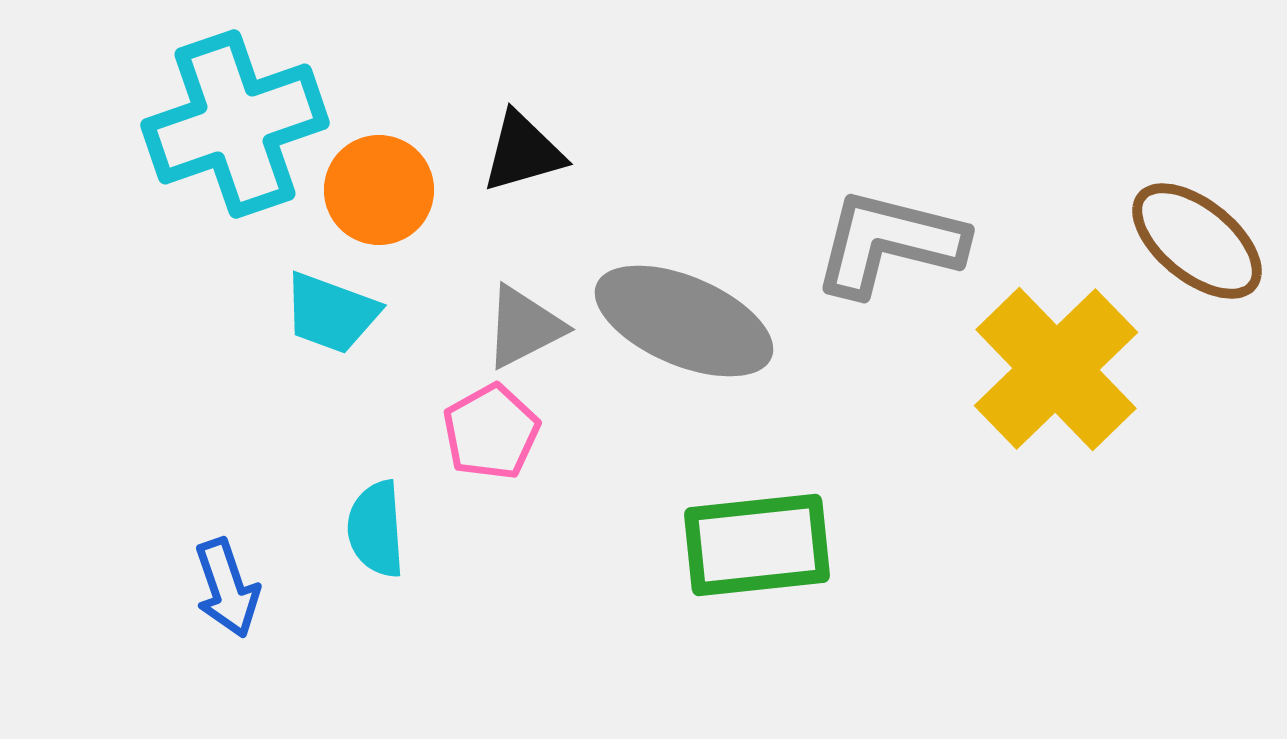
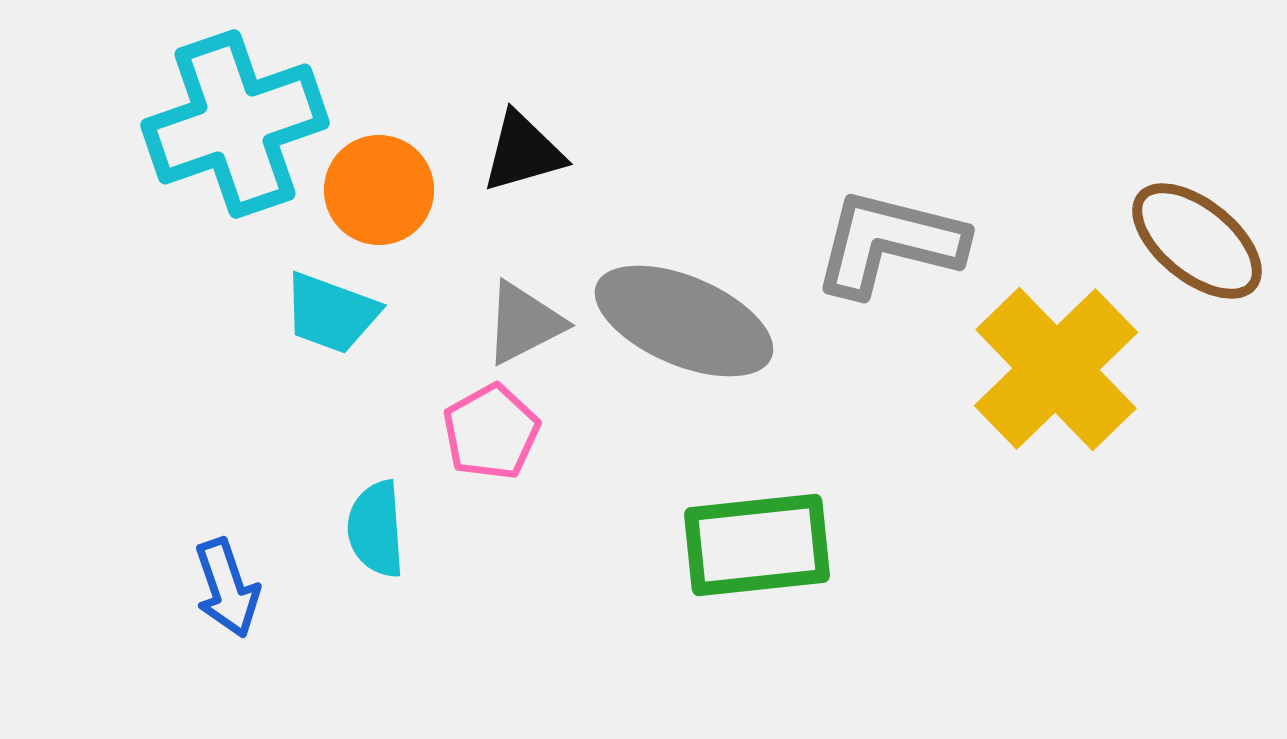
gray triangle: moved 4 px up
